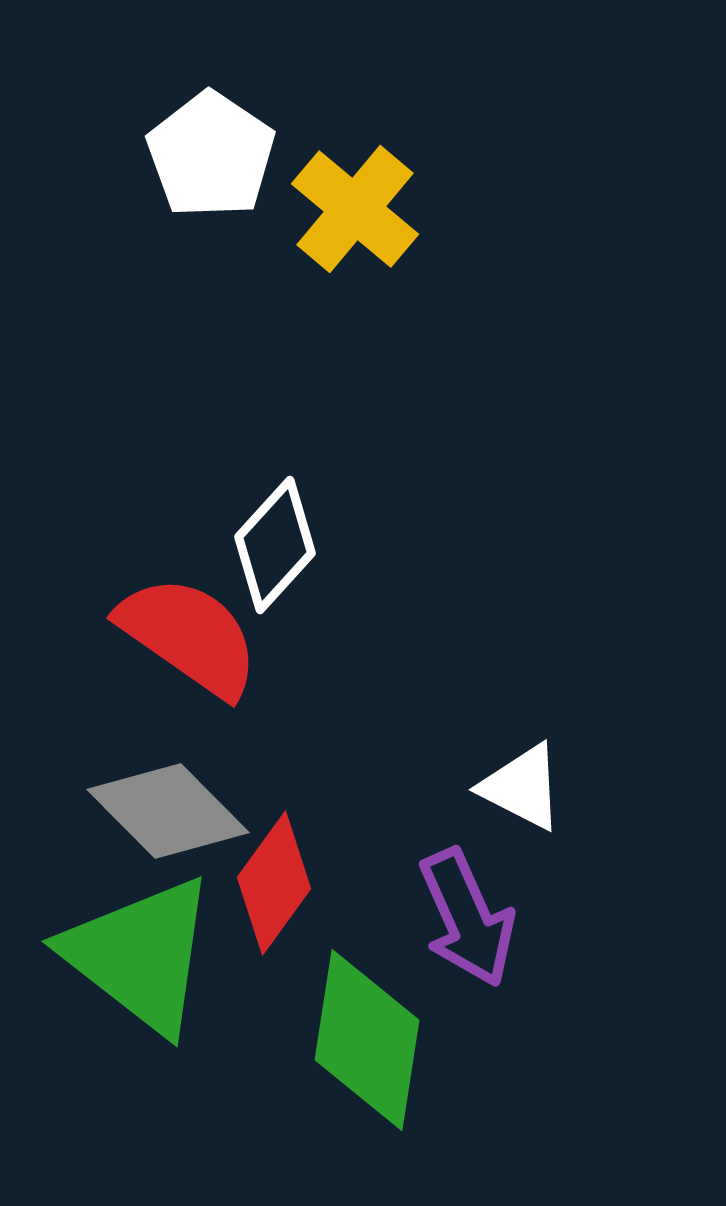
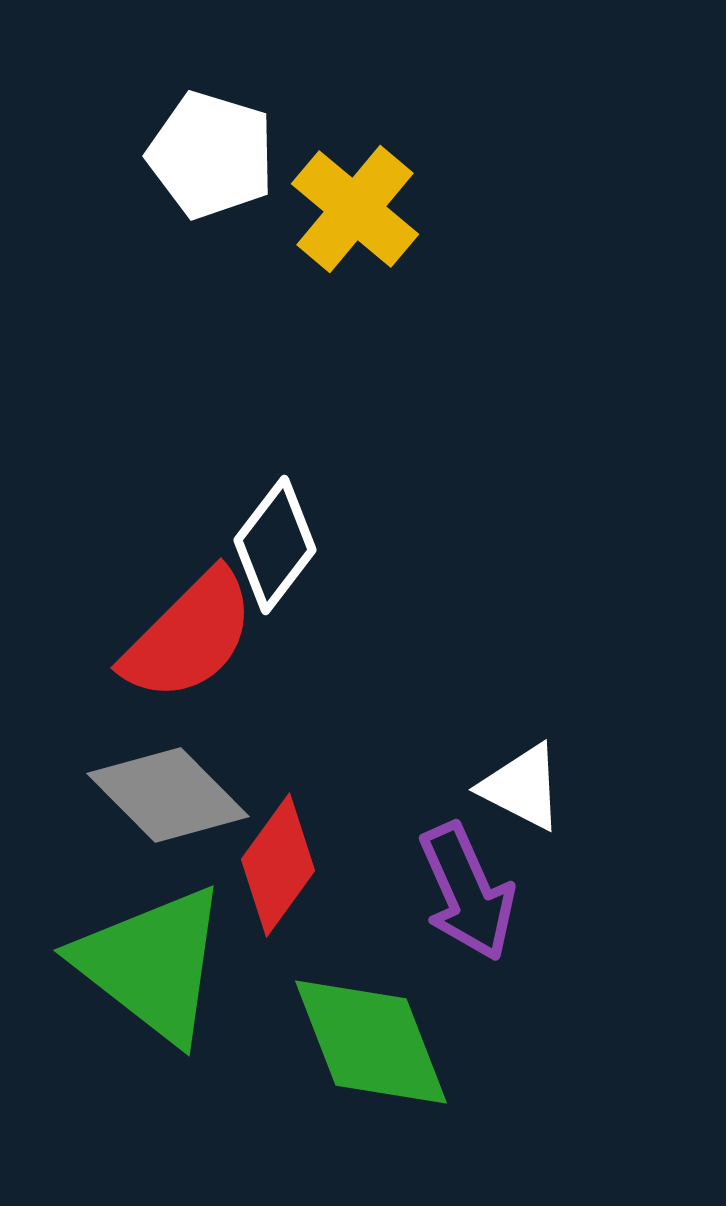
white pentagon: rotated 17 degrees counterclockwise
white diamond: rotated 5 degrees counterclockwise
red semicircle: rotated 100 degrees clockwise
gray diamond: moved 16 px up
red diamond: moved 4 px right, 18 px up
purple arrow: moved 26 px up
green triangle: moved 12 px right, 9 px down
green diamond: moved 4 px right, 2 px down; rotated 30 degrees counterclockwise
